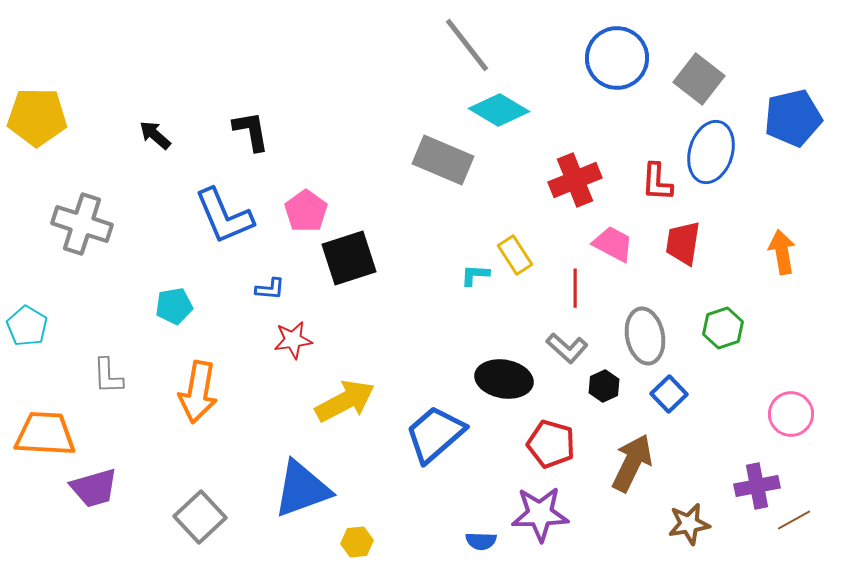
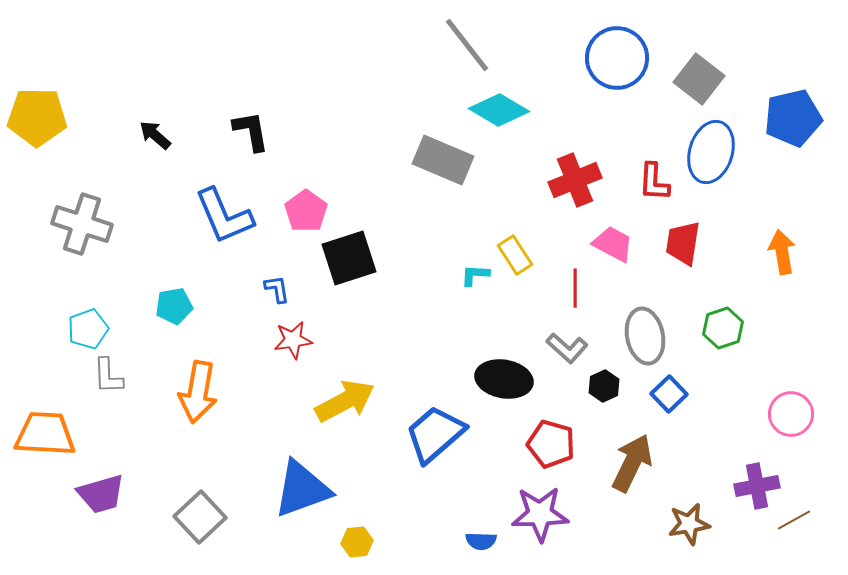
red L-shape at (657, 182): moved 3 px left
blue L-shape at (270, 289): moved 7 px right; rotated 104 degrees counterclockwise
cyan pentagon at (27, 326): moved 61 px right, 3 px down; rotated 21 degrees clockwise
purple trapezoid at (94, 488): moved 7 px right, 6 px down
